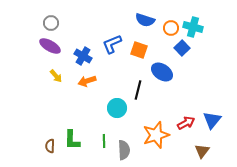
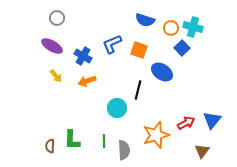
gray circle: moved 6 px right, 5 px up
purple ellipse: moved 2 px right
